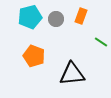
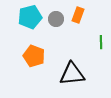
orange rectangle: moved 3 px left, 1 px up
green line: rotated 56 degrees clockwise
